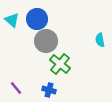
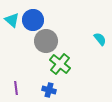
blue circle: moved 4 px left, 1 px down
cyan semicircle: moved 1 px up; rotated 152 degrees clockwise
purple line: rotated 32 degrees clockwise
